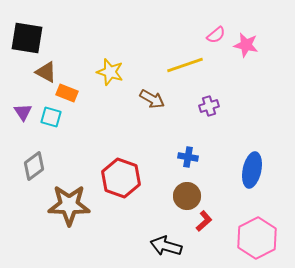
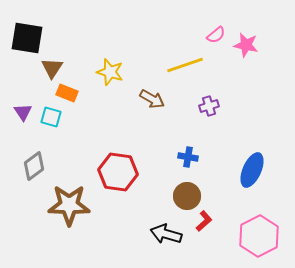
brown triangle: moved 6 px right, 4 px up; rotated 35 degrees clockwise
blue ellipse: rotated 12 degrees clockwise
red hexagon: moved 3 px left, 6 px up; rotated 12 degrees counterclockwise
pink hexagon: moved 2 px right, 2 px up
black arrow: moved 12 px up
